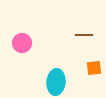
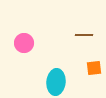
pink circle: moved 2 px right
